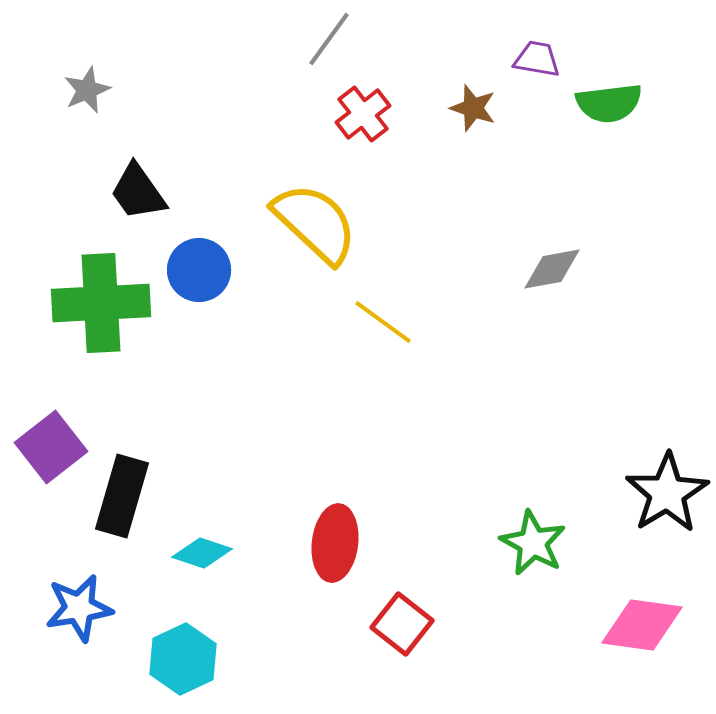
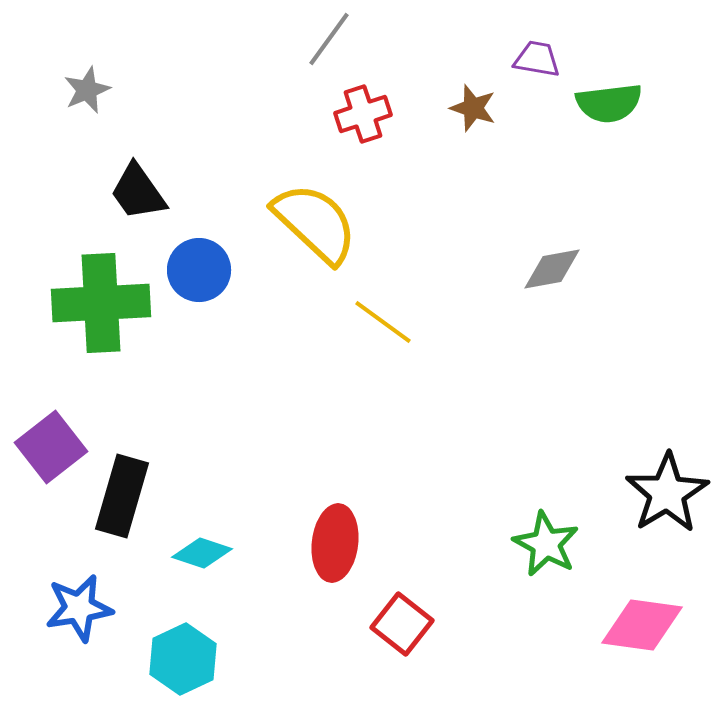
red cross: rotated 20 degrees clockwise
green star: moved 13 px right, 1 px down
